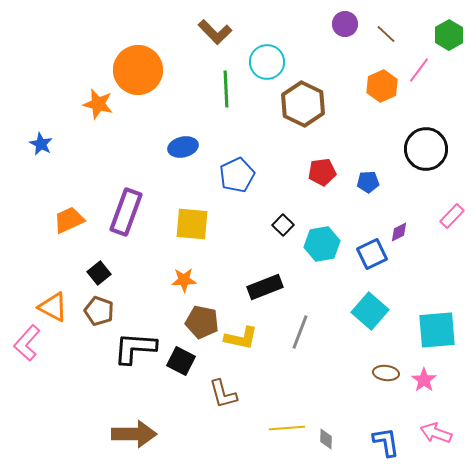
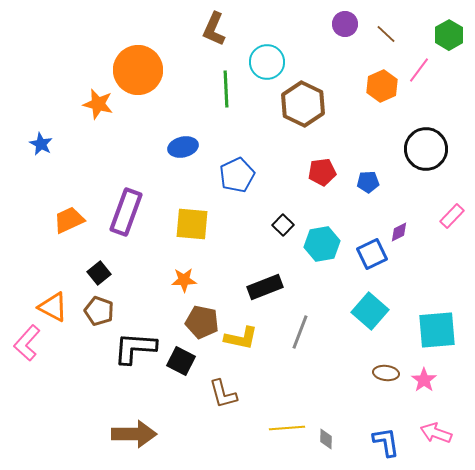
brown L-shape at (215, 32): moved 1 px left, 3 px up; rotated 68 degrees clockwise
